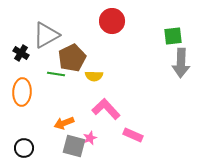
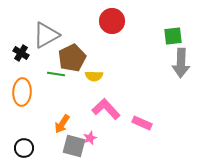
orange arrow: moved 2 px left, 1 px down; rotated 36 degrees counterclockwise
pink rectangle: moved 9 px right, 12 px up
